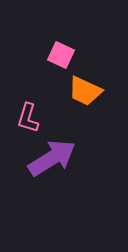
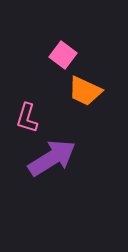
pink square: moved 2 px right; rotated 12 degrees clockwise
pink L-shape: moved 1 px left
